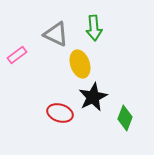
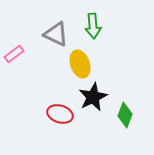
green arrow: moved 1 px left, 2 px up
pink rectangle: moved 3 px left, 1 px up
red ellipse: moved 1 px down
green diamond: moved 3 px up
